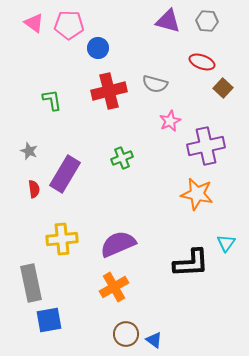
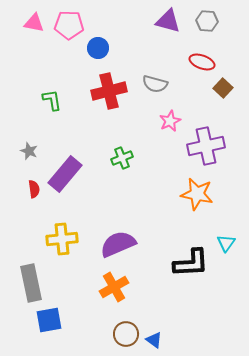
pink triangle: rotated 25 degrees counterclockwise
purple rectangle: rotated 9 degrees clockwise
